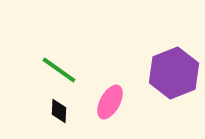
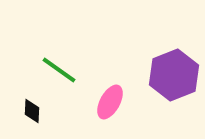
purple hexagon: moved 2 px down
black diamond: moved 27 px left
